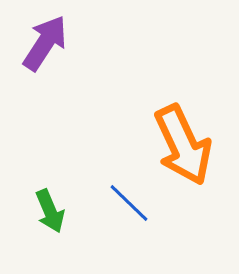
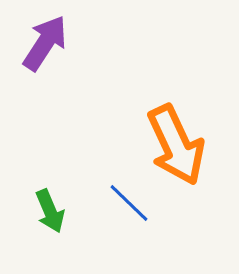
orange arrow: moved 7 px left
